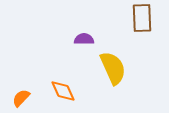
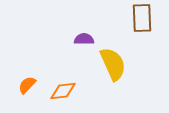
yellow semicircle: moved 4 px up
orange diamond: rotated 72 degrees counterclockwise
orange semicircle: moved 6 px right, 13 px up
